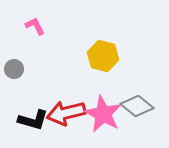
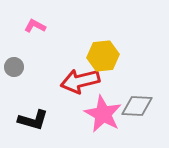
pink L-shape: rotated 35 degrees counterclockwise
yellow hexagon: rotated 20 degrees counterclockwise
gray circle: moved 2 px up
gray diamond: rotated 36 degrees counterclockwise
red arrow: moved 14 px right, 32 px up
